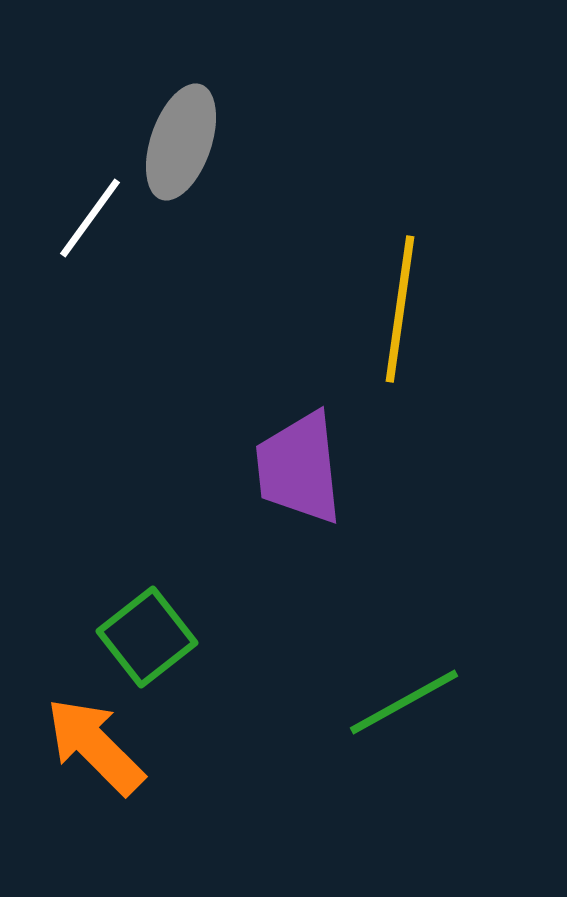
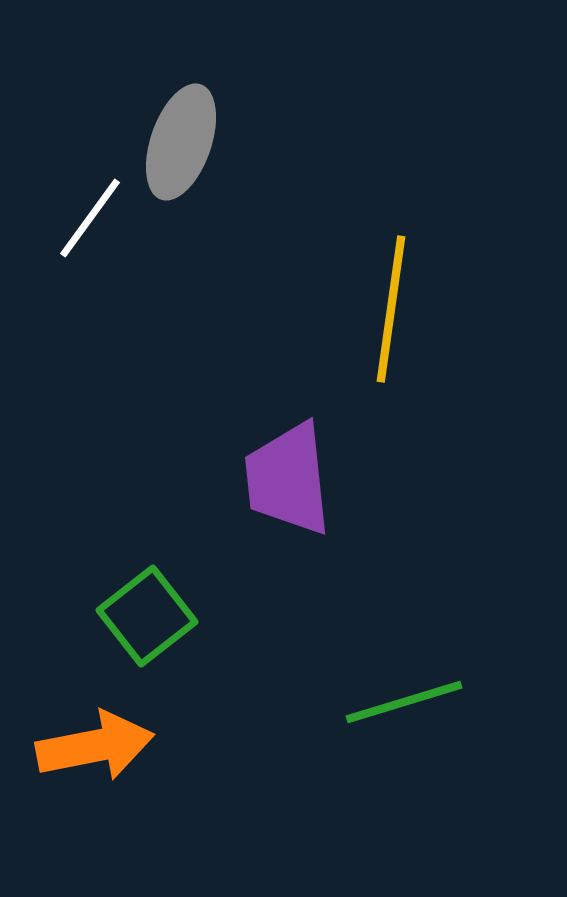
yellow line: moved 9 px left
purple trapezoid: moved 11 px left, 11 px down
green square: moved 21 px up
green line: rotated 12 degrees clockwise
orange arrow: rotated 124 degrees clockwise
